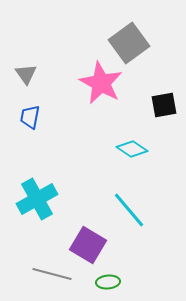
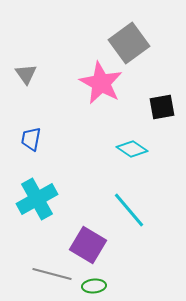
black square: moved 2 px left, 2 px down
blue trapezoid: moved 1 px right, 22 px down
green ellipse: moved 14 px left, 4 px down
